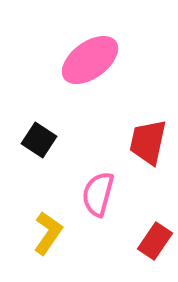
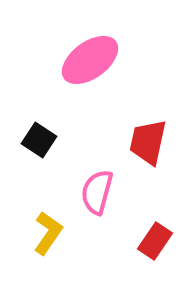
pink semicircle: moved 1 px left, 2 px up
